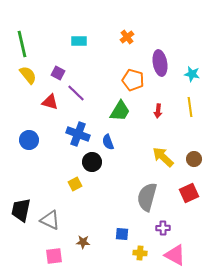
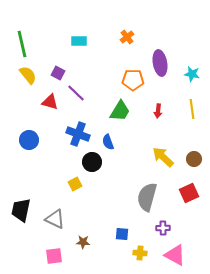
orange pentagon: rotated 15 degrees counterclockwise
yellow line: moved 2 px right, 2 px down
gray triangle: moved 5 px right, 1 px up
